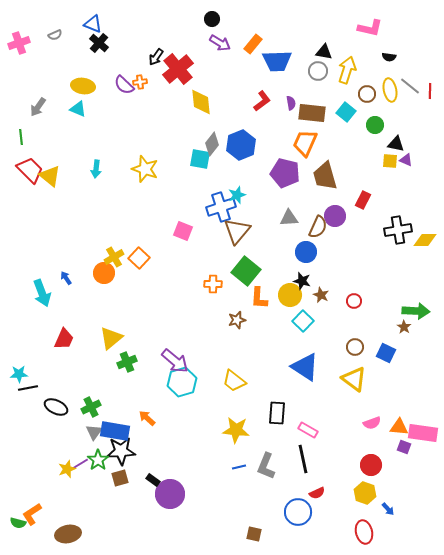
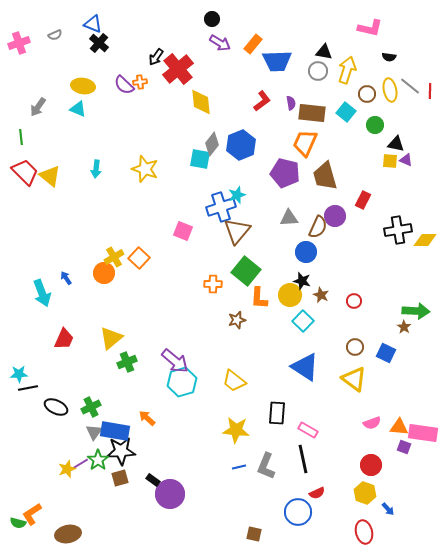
red trapezoid at (30, 170): moved 5 px left, 2 px down
